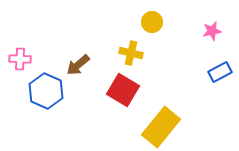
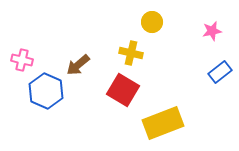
pink cross: moved 2 px right, 1 px down; rotated 10 degrees clockwise
blue rectangle: rotated 10 degrees counterclockwise
yellow rectangle: moved 2 px right, 4 px up; rotated 30 degrees clockwise
